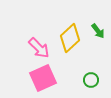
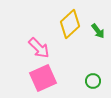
yellow diamond: moved 14 px up
green circle: moved 2 px right, 1 px down
